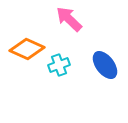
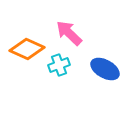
pink arrow: moved 14 px down
blue ellipse: moved 4 px down; rotated 24 degrees counterclockwise
